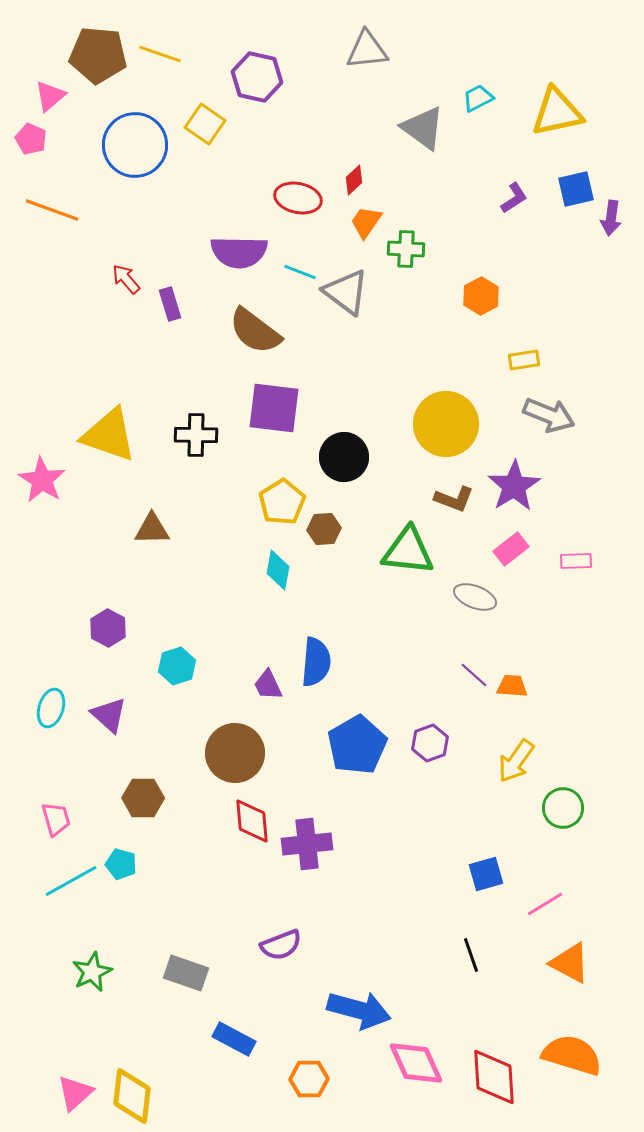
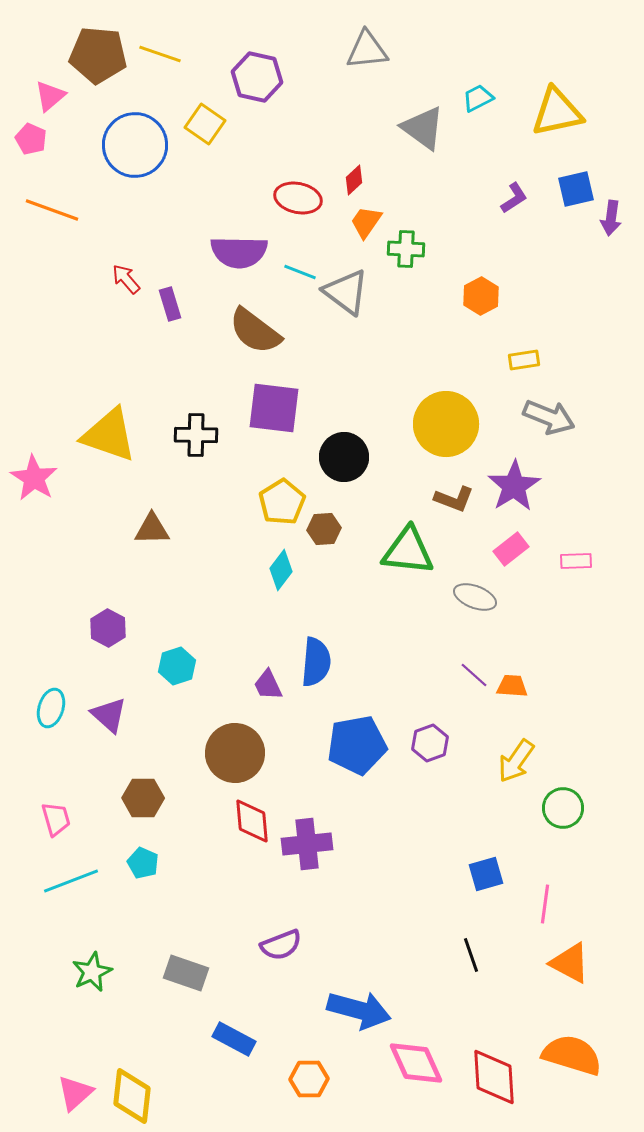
gray arrow at (549, 415): moved 2 px down
pink star at (42, 480): moved 8 px left, 2 px up
cyan diamond at (278, 570): moved 3 px right; rotated 27 degrees clockwise
blue pentagon at (357, 745): rotated 20 degrees clockwise
cyan pentagon at (121, 864): moved 22 px right, 1 px up; rotated 8 degrees clockwise
cyan line at (71, 881): rotated 8 degrees clockwise
pink line at (545, 904): rotated 51 degrees counterclockwise
